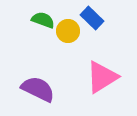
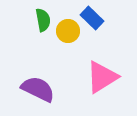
green semicircle: rotated 60 degrees clockwise
